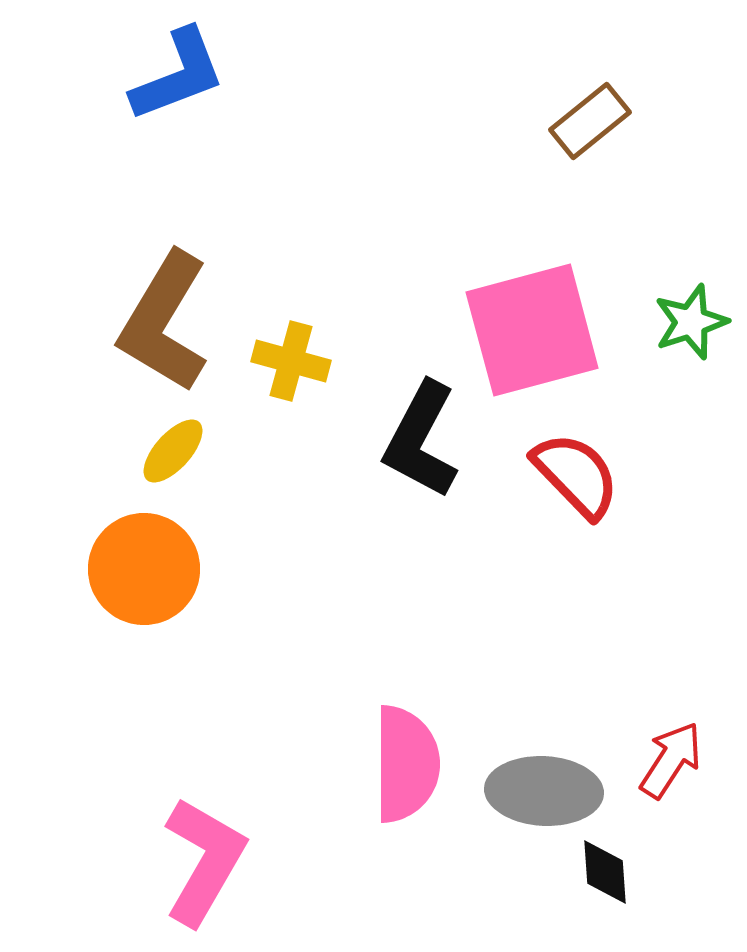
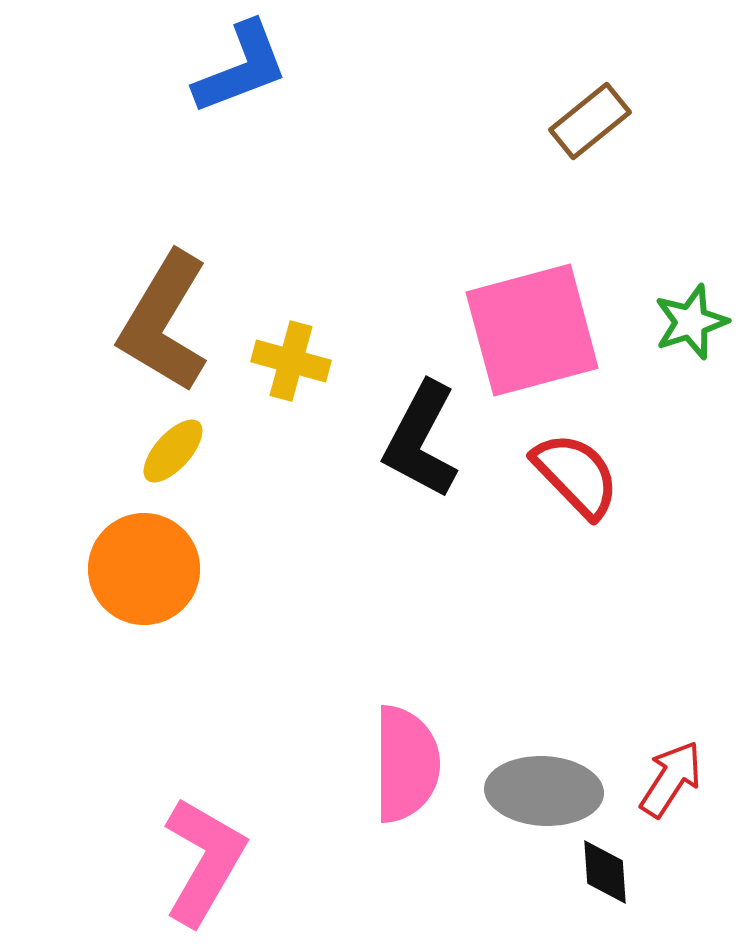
blue L-shape: moved 63 px right, 7 px up
red arrow: moved 19 px down
